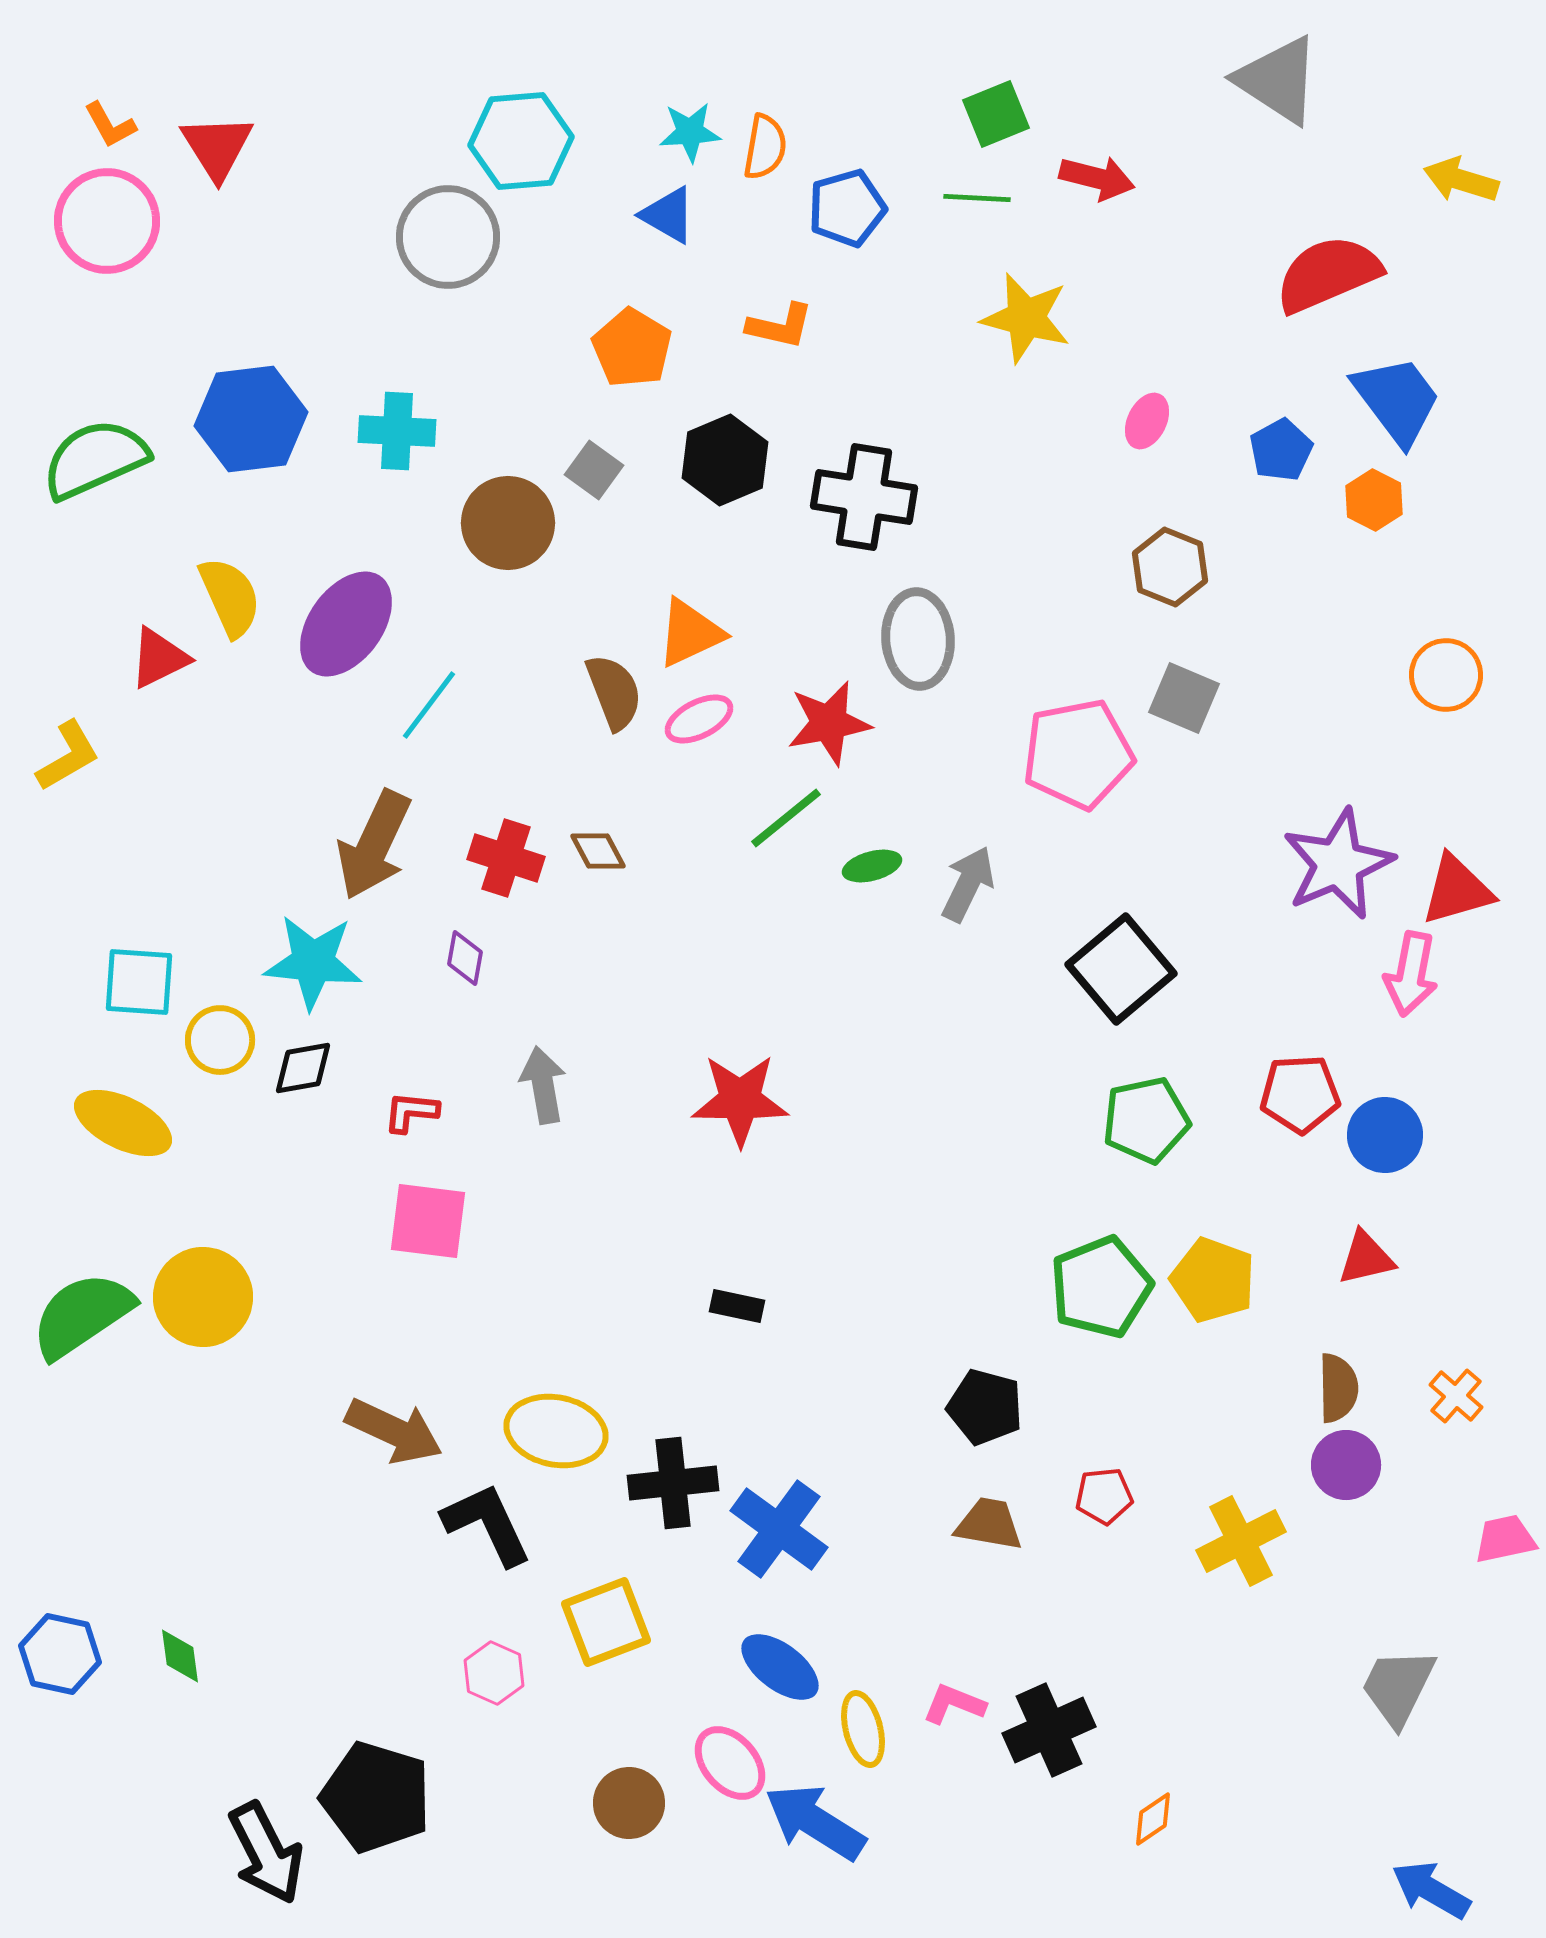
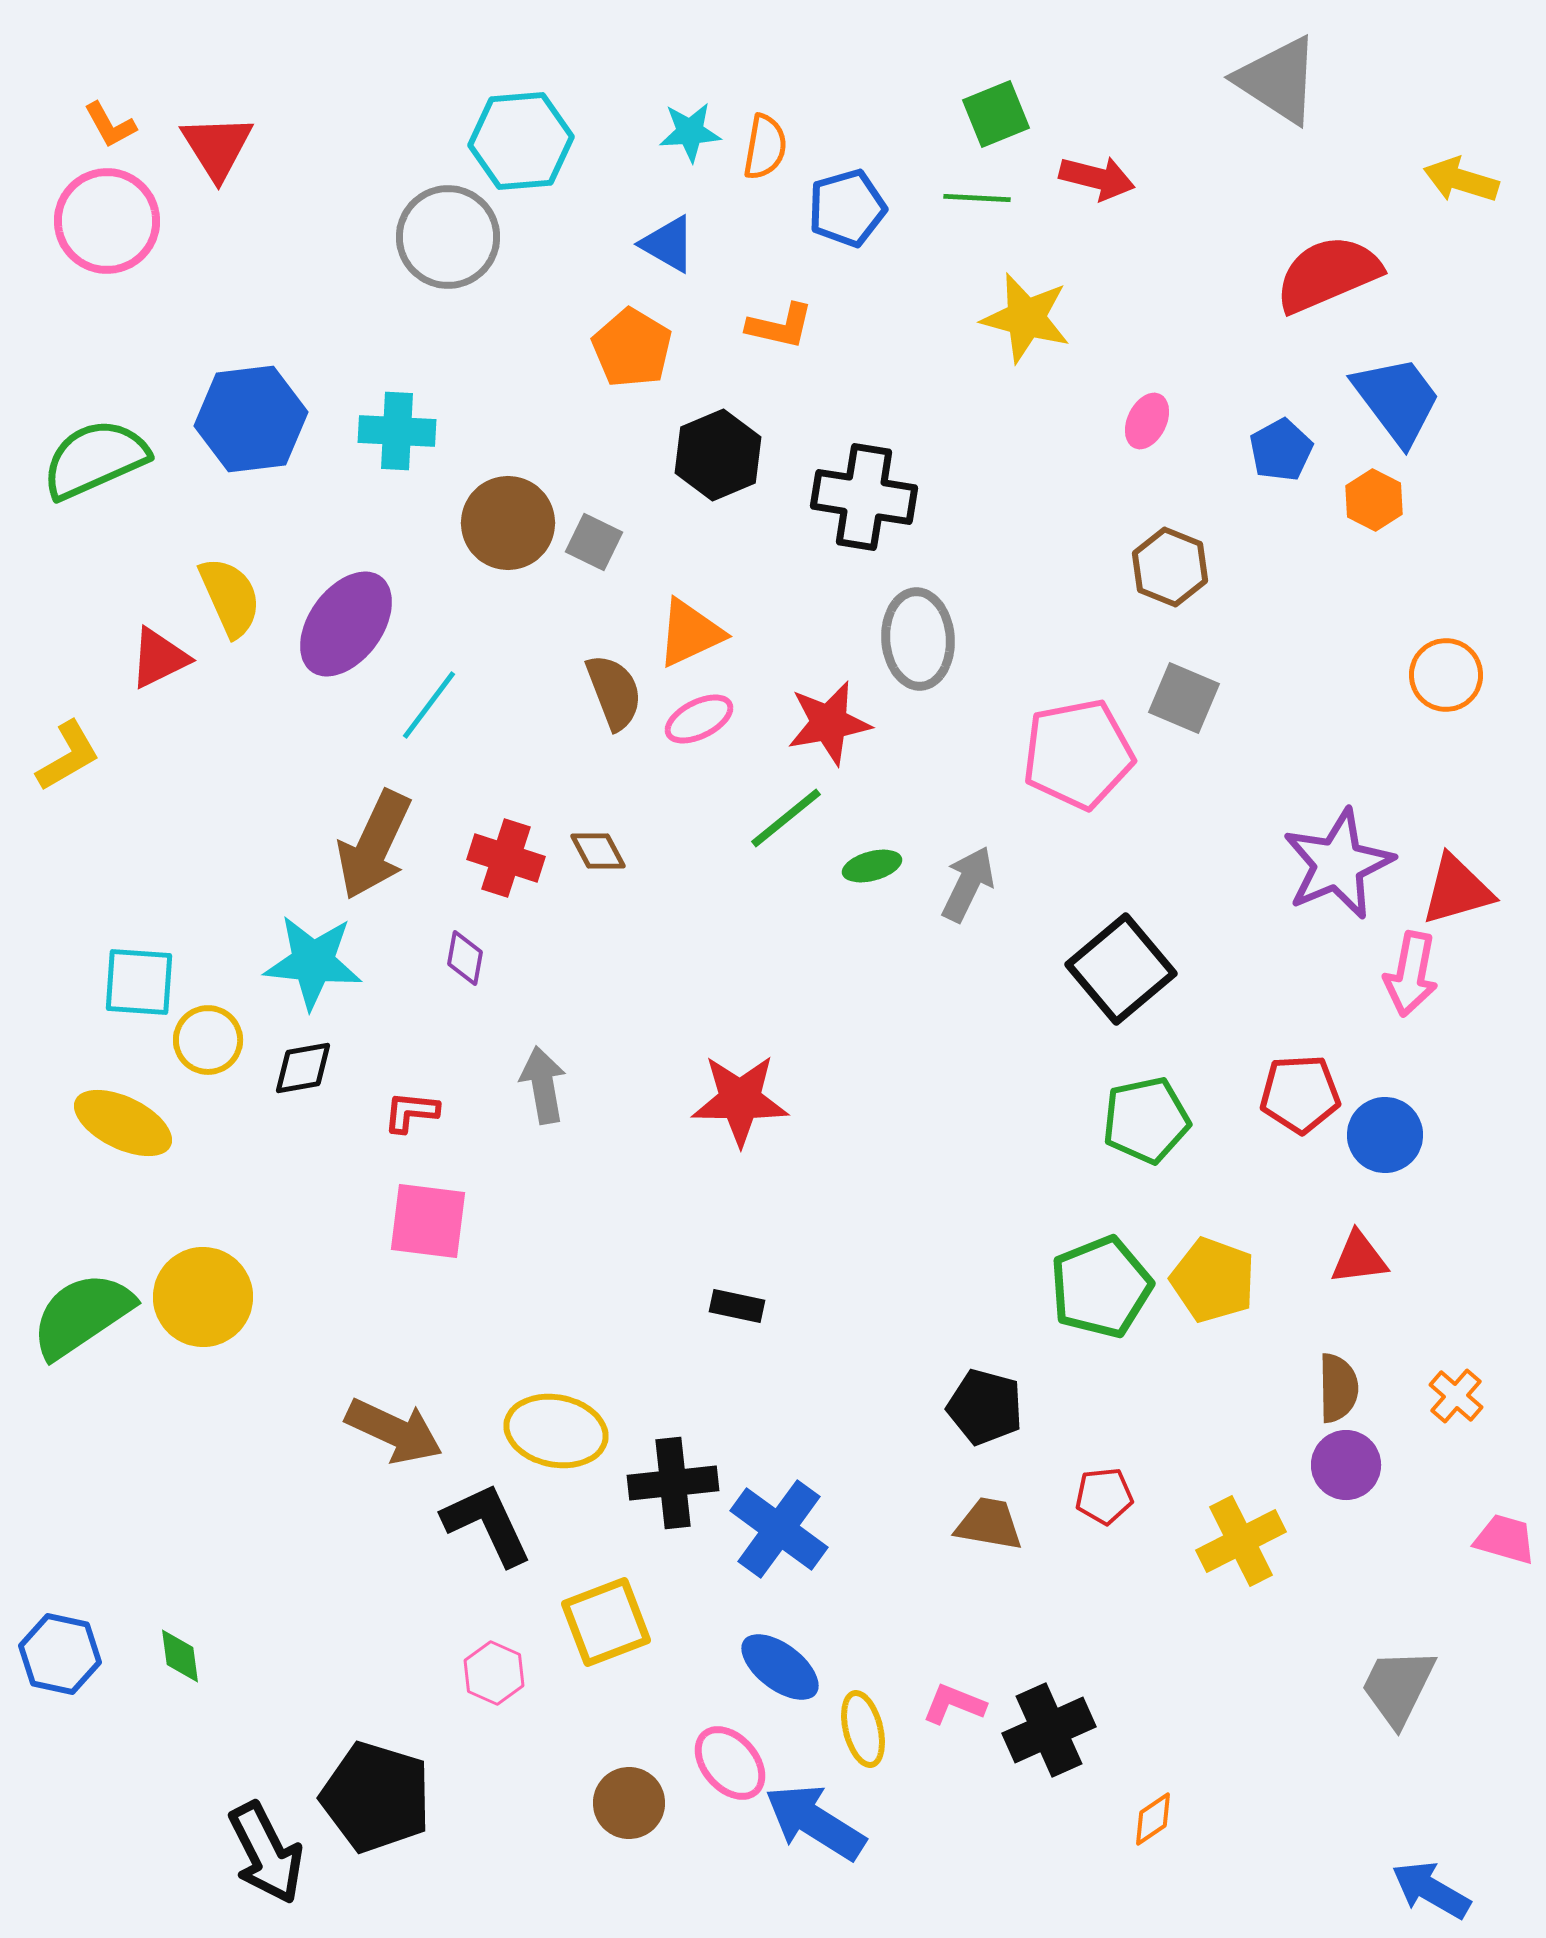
blue triangle at (668, 215): moved 29 px down
black hexagon at (725, 460): moved 7 px left, 5 px up
gray square at (594, 470): moved 72 px down; rotated 10 degrees counterclockwise
yellow circle at (220, 1040): moved 12 px left
red triangle at (1366, 1258): moved 7 px left; rotated 6 degrees clockwise
pink trapezoid at (1505, 1539): rotated 28 degrees clockwise
